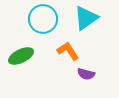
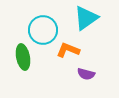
cyan circle: moved 11 px down
orange L-shape: moved 1 px up; rotated 35 degrees counterclockwise
green ellipse: moved 2 px right, 1 px down; rotated 75 degrees counterclockwise
